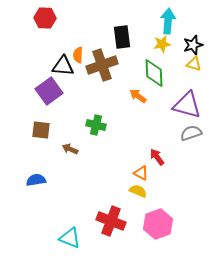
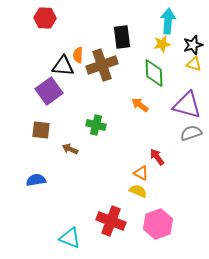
orange arrow: moved 2 px right, 9 px down
